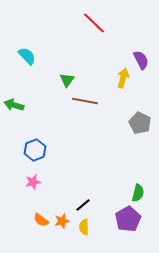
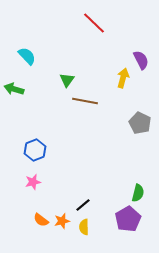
green arrow: moved 16 px up
